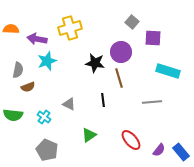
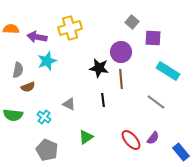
purple arrow: moved 2 px up
black star: moved 4 px right, 5 px down
cyan rectangle: rotated 15 degrees clockwise
brown line: moved 2 px right, 1 px down; rotated 12 degrees clockwise
gray line: moved 4 px right; rotated 42 degrees clockwise
green triangle: moved 3 px left, 2 px down
purple semicircle: moved 6 px left, 12 px up
